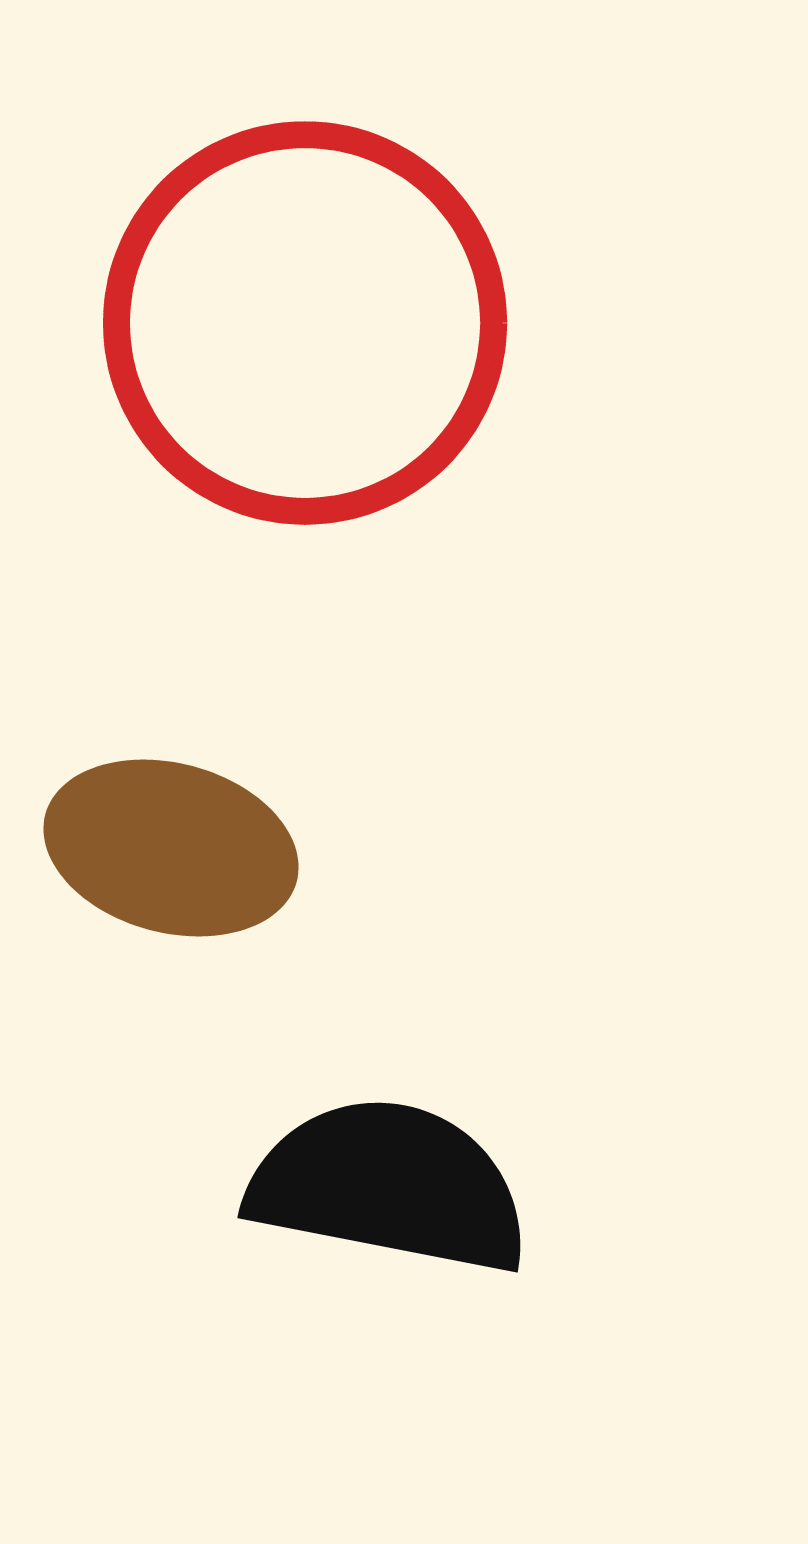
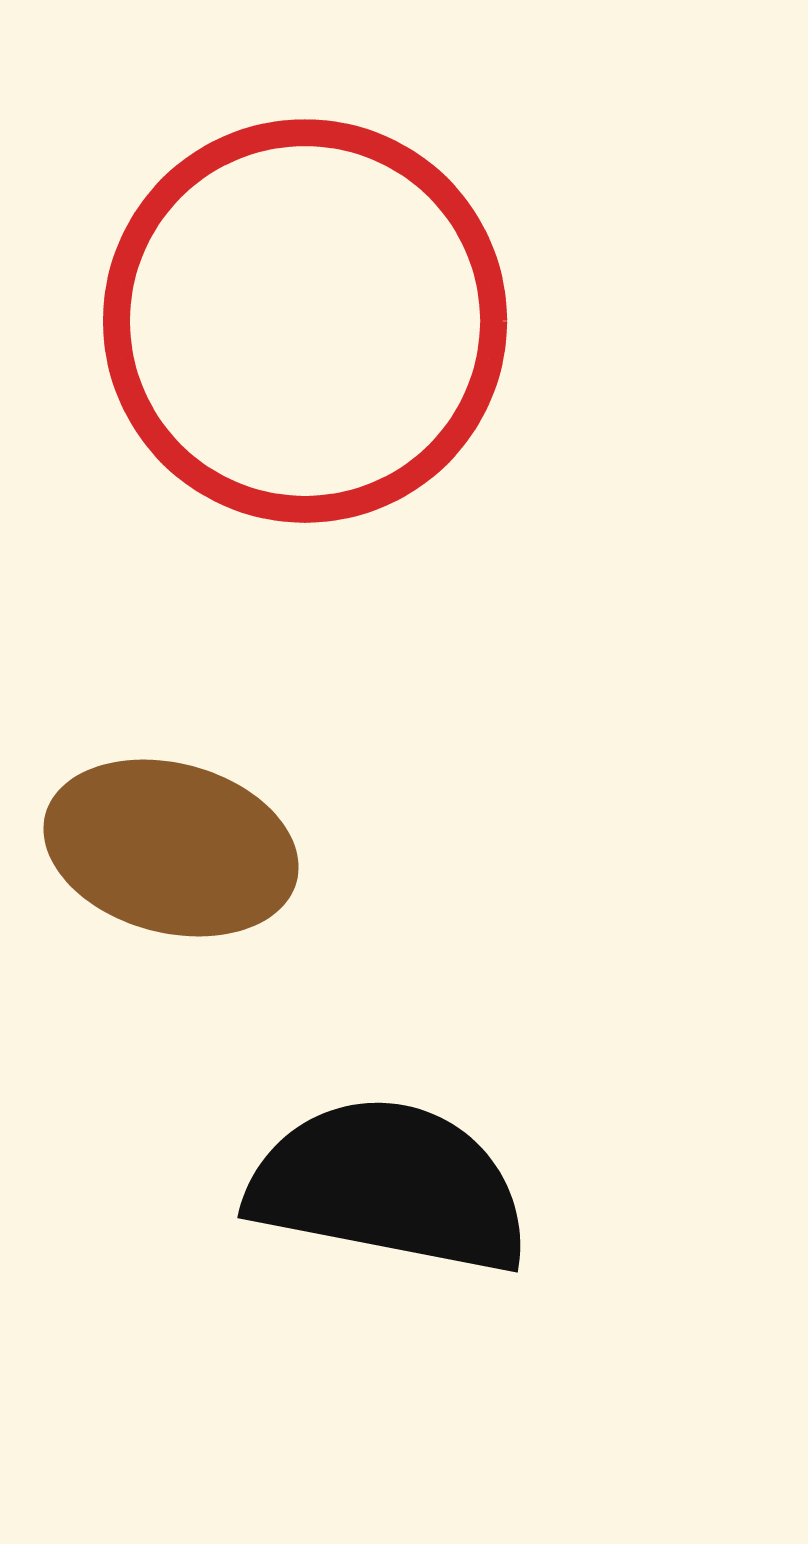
red circle: moved 2 px up
